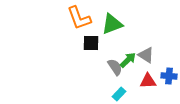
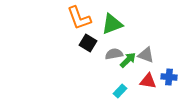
black square: moved 3 px left; rotated 30 degrees clockwise
gray triangle: rotated 12 degrees counterclockwise
gray semicircle: moved 1 px left, 13 px up; rotated 66 degrees counterclockwise
blue cross: moved 1 px down
red triangle: rotated 12 degrees clockwise
cyan rectangle: moved 1 px right, 3 px up
